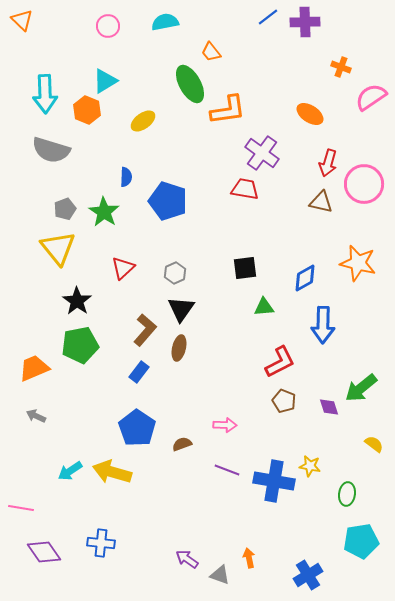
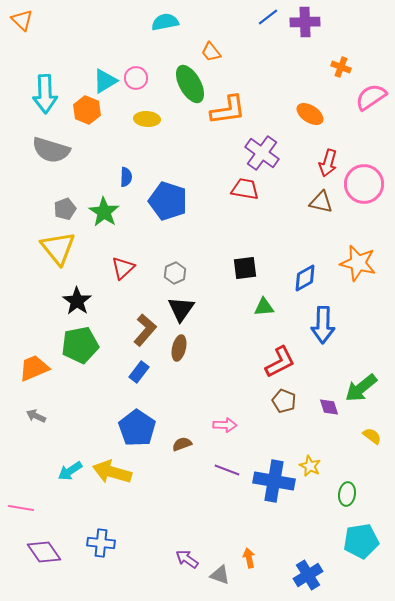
pink circle at (108, 26): moved 28 px right, 52 px down
yellow ellipse at (143, 121): moved 4 px right, 2 px up; rotated 40 degrees clockwise
yellow semicircle at (374, 444): moved 2 px left, 8 px up
yellow star at (310, 466): rotated 15 degrees clockwise
